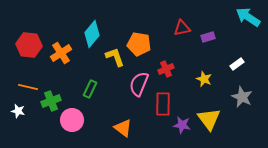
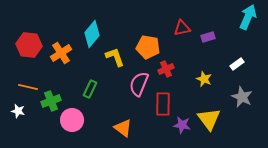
cyan arrow: rotated 80 degrees clockwise
orange pentagon: moved 9 px right, 3 px down
